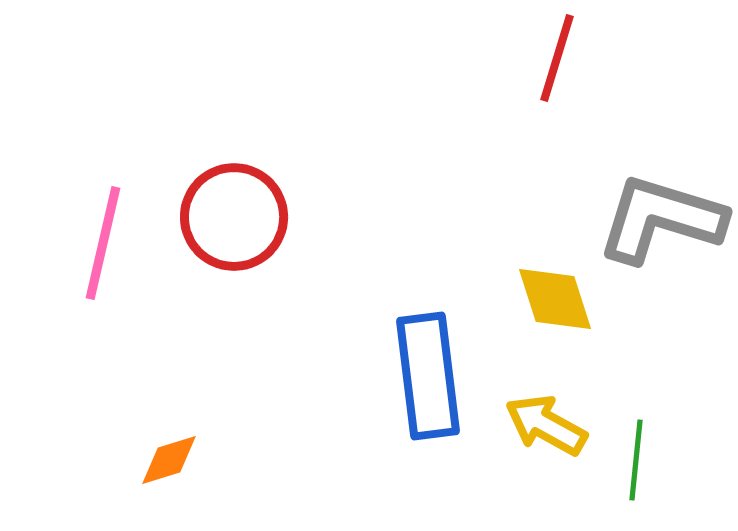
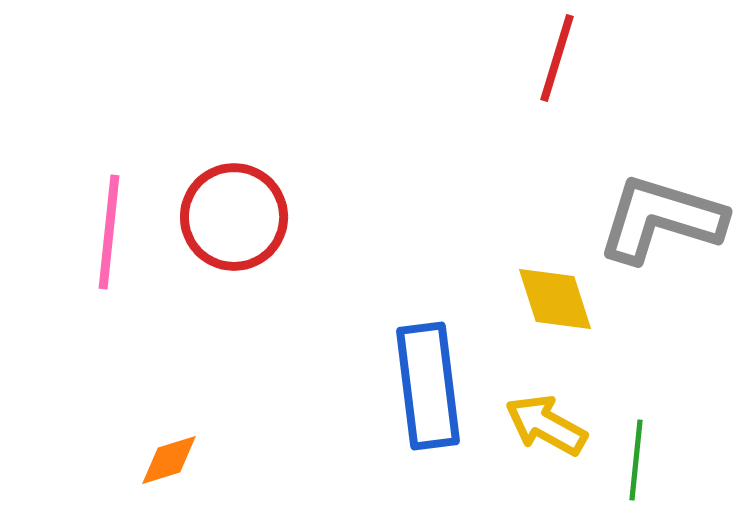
pink line: moved 6 px right, 11 px up; rotated 7 degrees counterclockwise
blue rectangle: moved 10 px down
